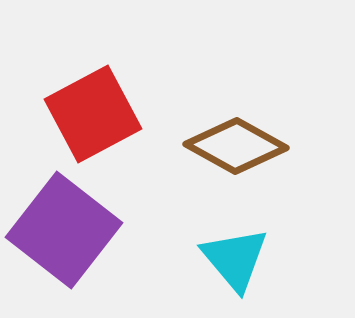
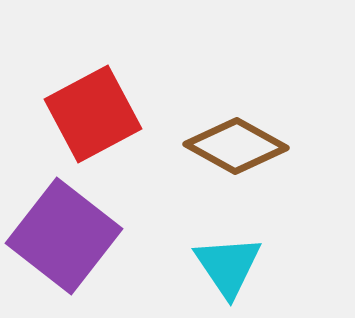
purple square: moved 6 px down
cyan triangle: moved 7 px left, 7 px down; rotated 6 degrees clockwise
